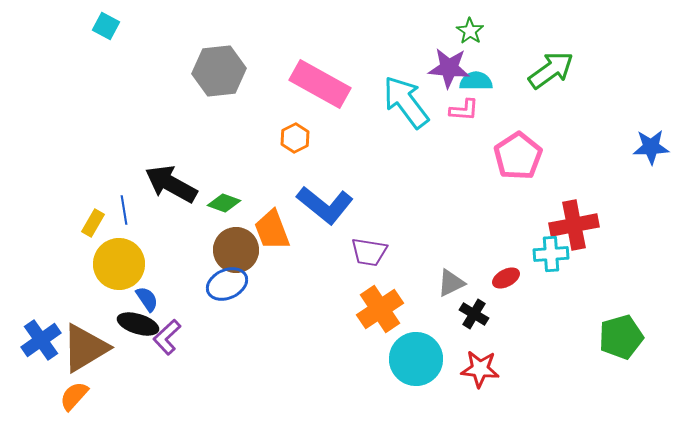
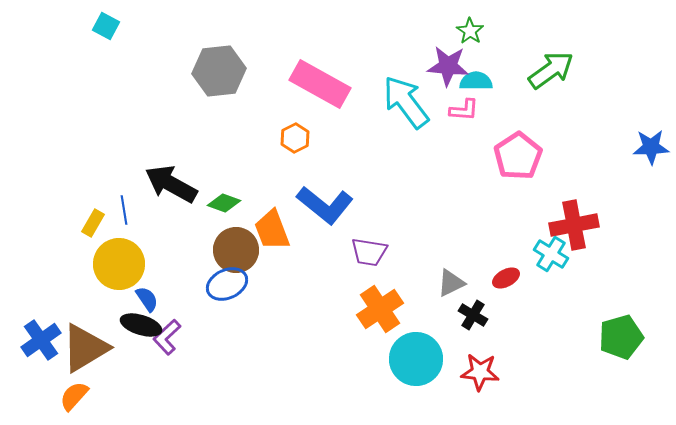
purple star: moved 1 px left, 2 px up
cyan cross: rotated 36 degrees clockwise
black cross: moved 1 px left, 1 px down
black ellipse: moved 3 px right, 1 px down
red star: moved 3 px down
